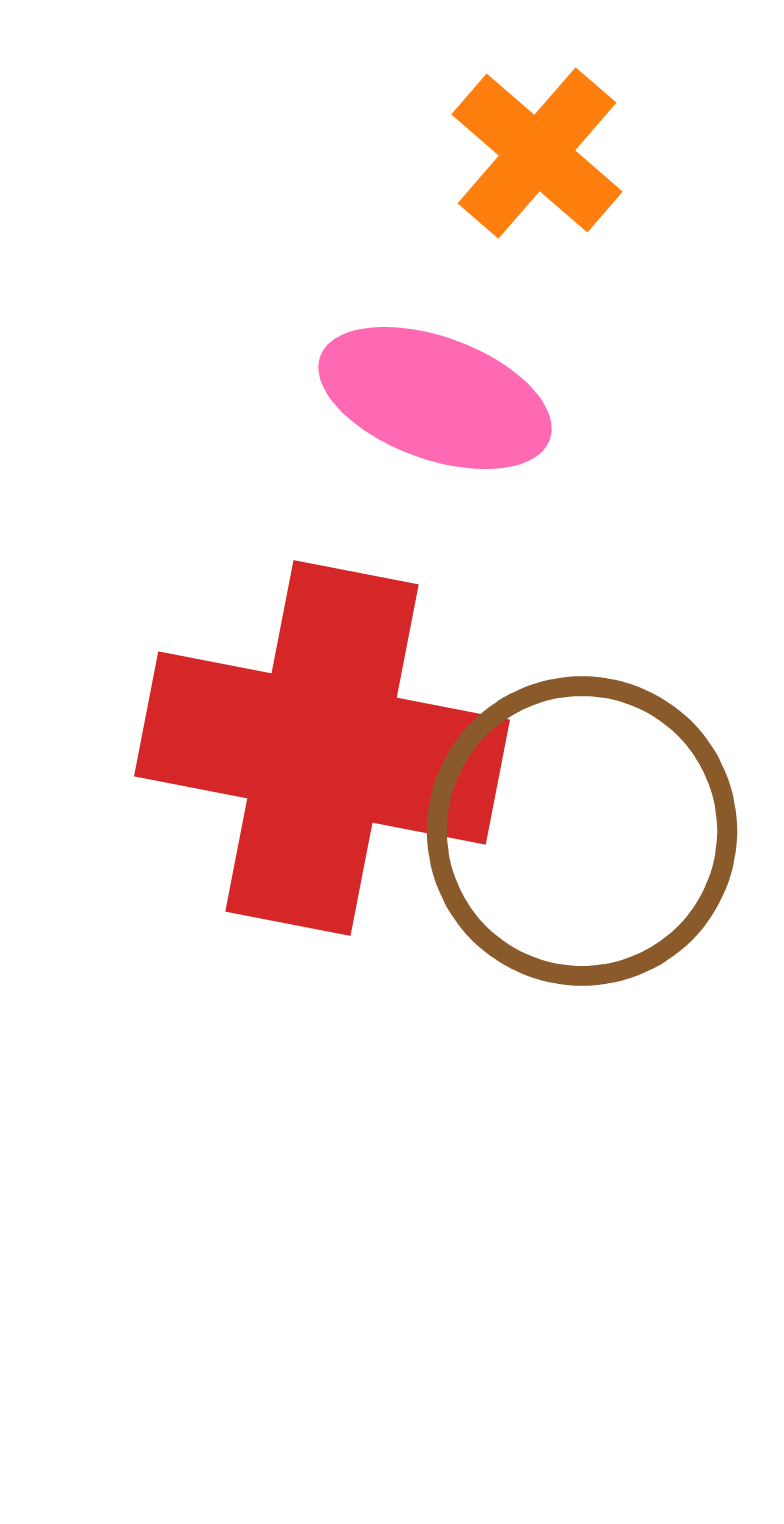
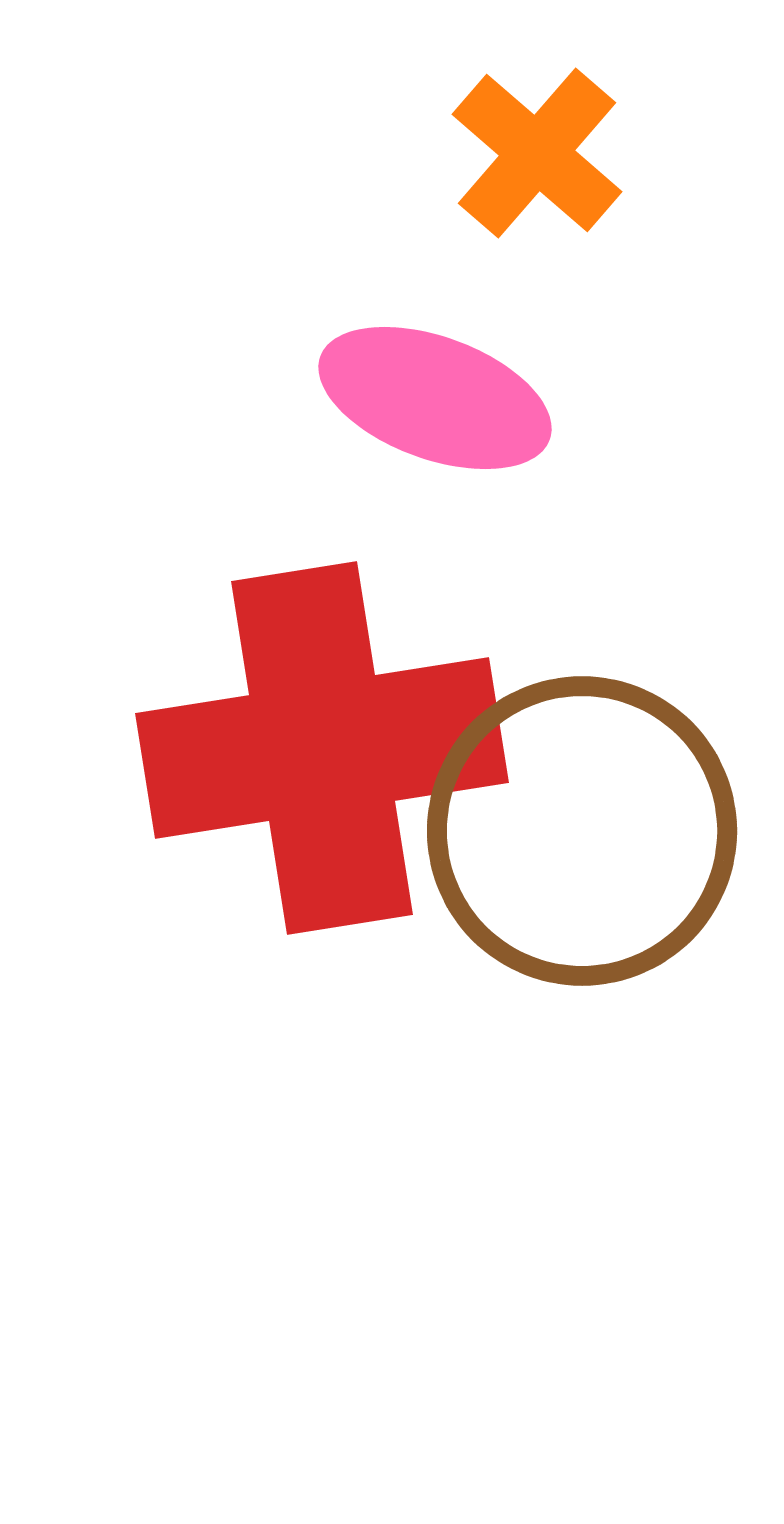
red cross: rotated 20 degrees counterclockwise
